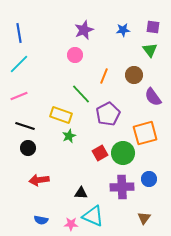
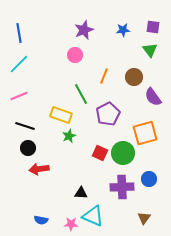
brown circle: moved 2 px down
green line: rotated 15 degrees clockwise
red square: rotated 35 degrees counterclockwise
red arrow: moved 11 px up
